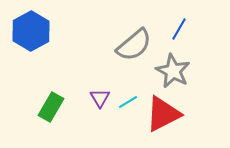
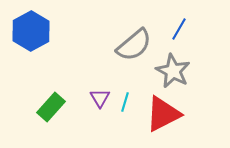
cyan line: moved 3 px left; rotated 42 degrees counterclockwise
green rectangle: rotated 12 degrees clockwise
